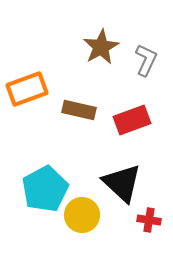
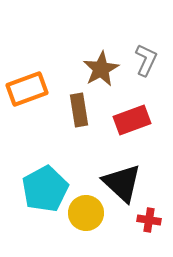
brown star: moved 22 px down
brown rectangle: rotated 68 degrees clockwise
yellow circle: moved 4 px right, 2 px up
